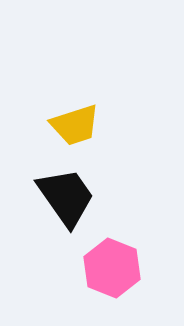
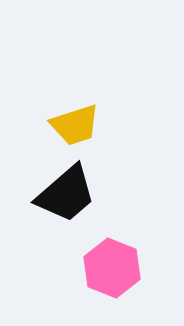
black trapezoid: moved 3 px up; rotated 84 degrees clockwise
